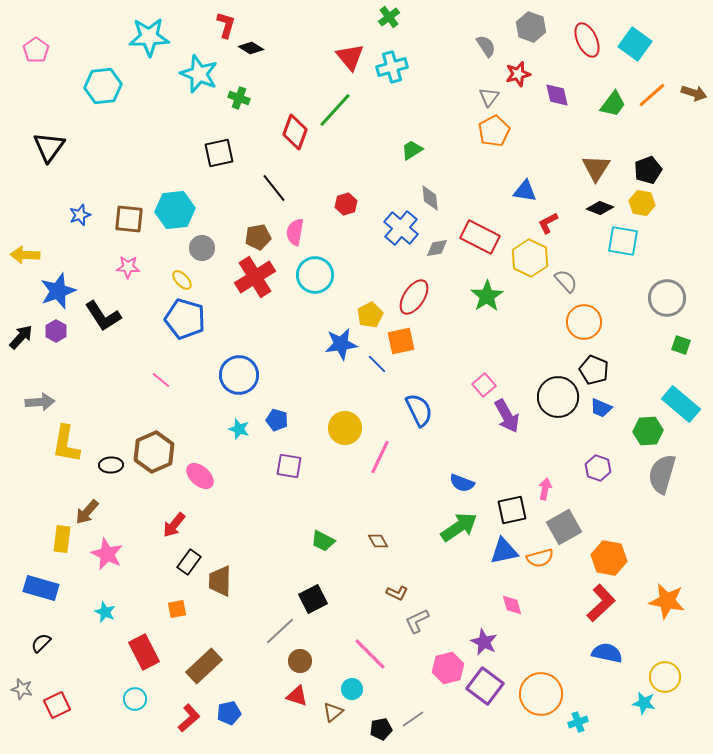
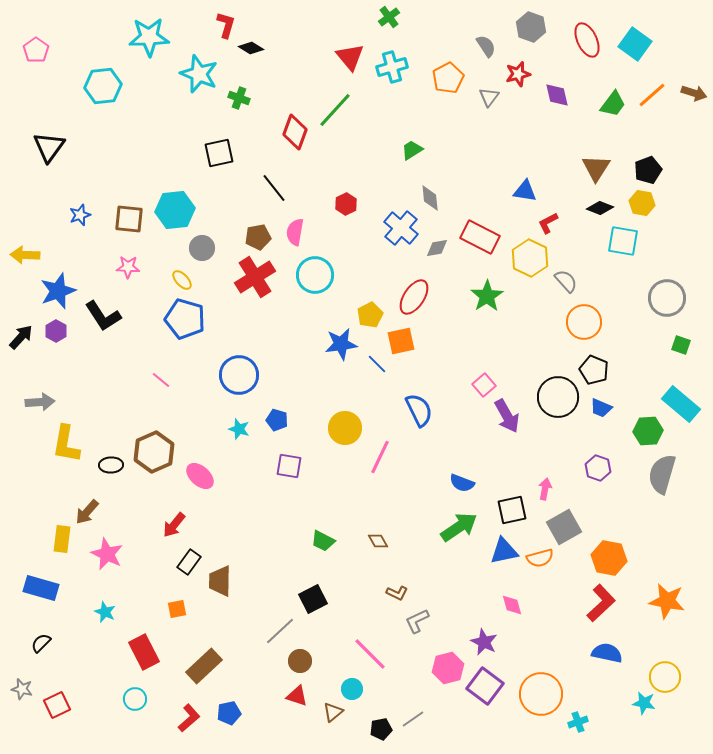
orange pentagon at (494, 131): moved 46 px left, 53 px up
red hexagon at (346, 204): rotated 10 degrees counterclockwise
